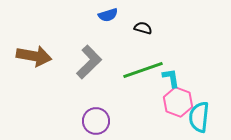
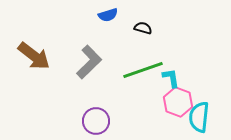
brown arrow: rotated 28 degrees clockwise
